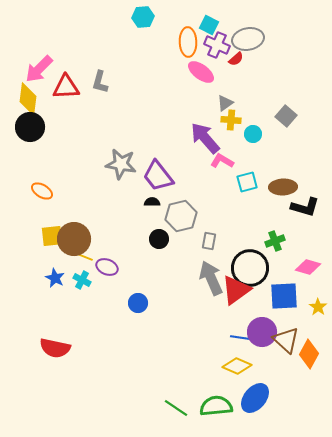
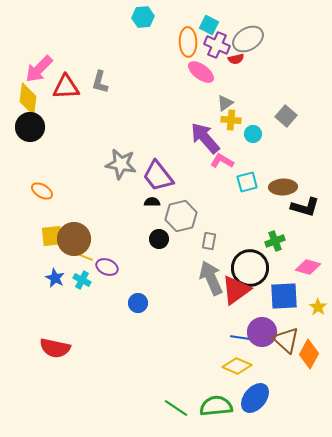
gray ellipse at (248, 39): rotated 20 degrees counterclockwise
red semicircle at (236, 59): rotated 28 degrees clockwise
